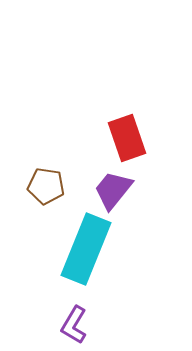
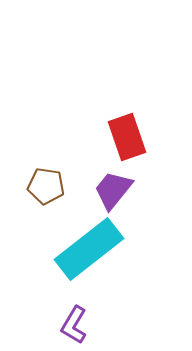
red rectangle: moved 1 px up
cyan rectangle: moved 3 px right; rotated 30 degrees clockwise
